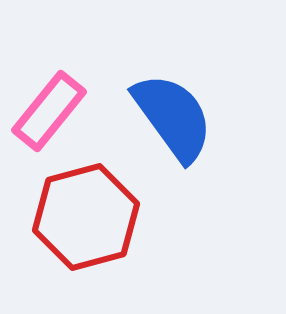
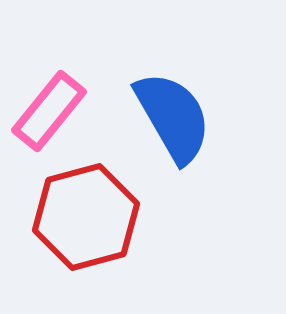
blue semicircle: rotated 6 degrees clockwise
